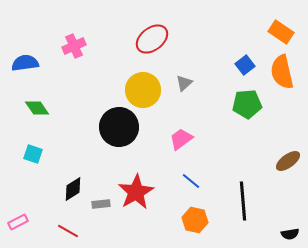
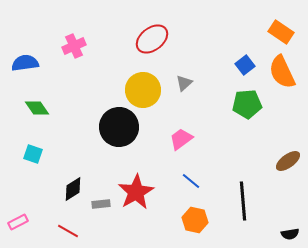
orange semicircle: rotated 12 degrees counterclockwise
